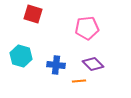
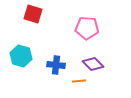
pink pentagon: rotated 10 degrees clockwise
